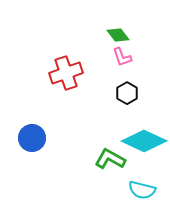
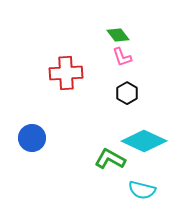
red cross: rotated 16 degrees clockwise
